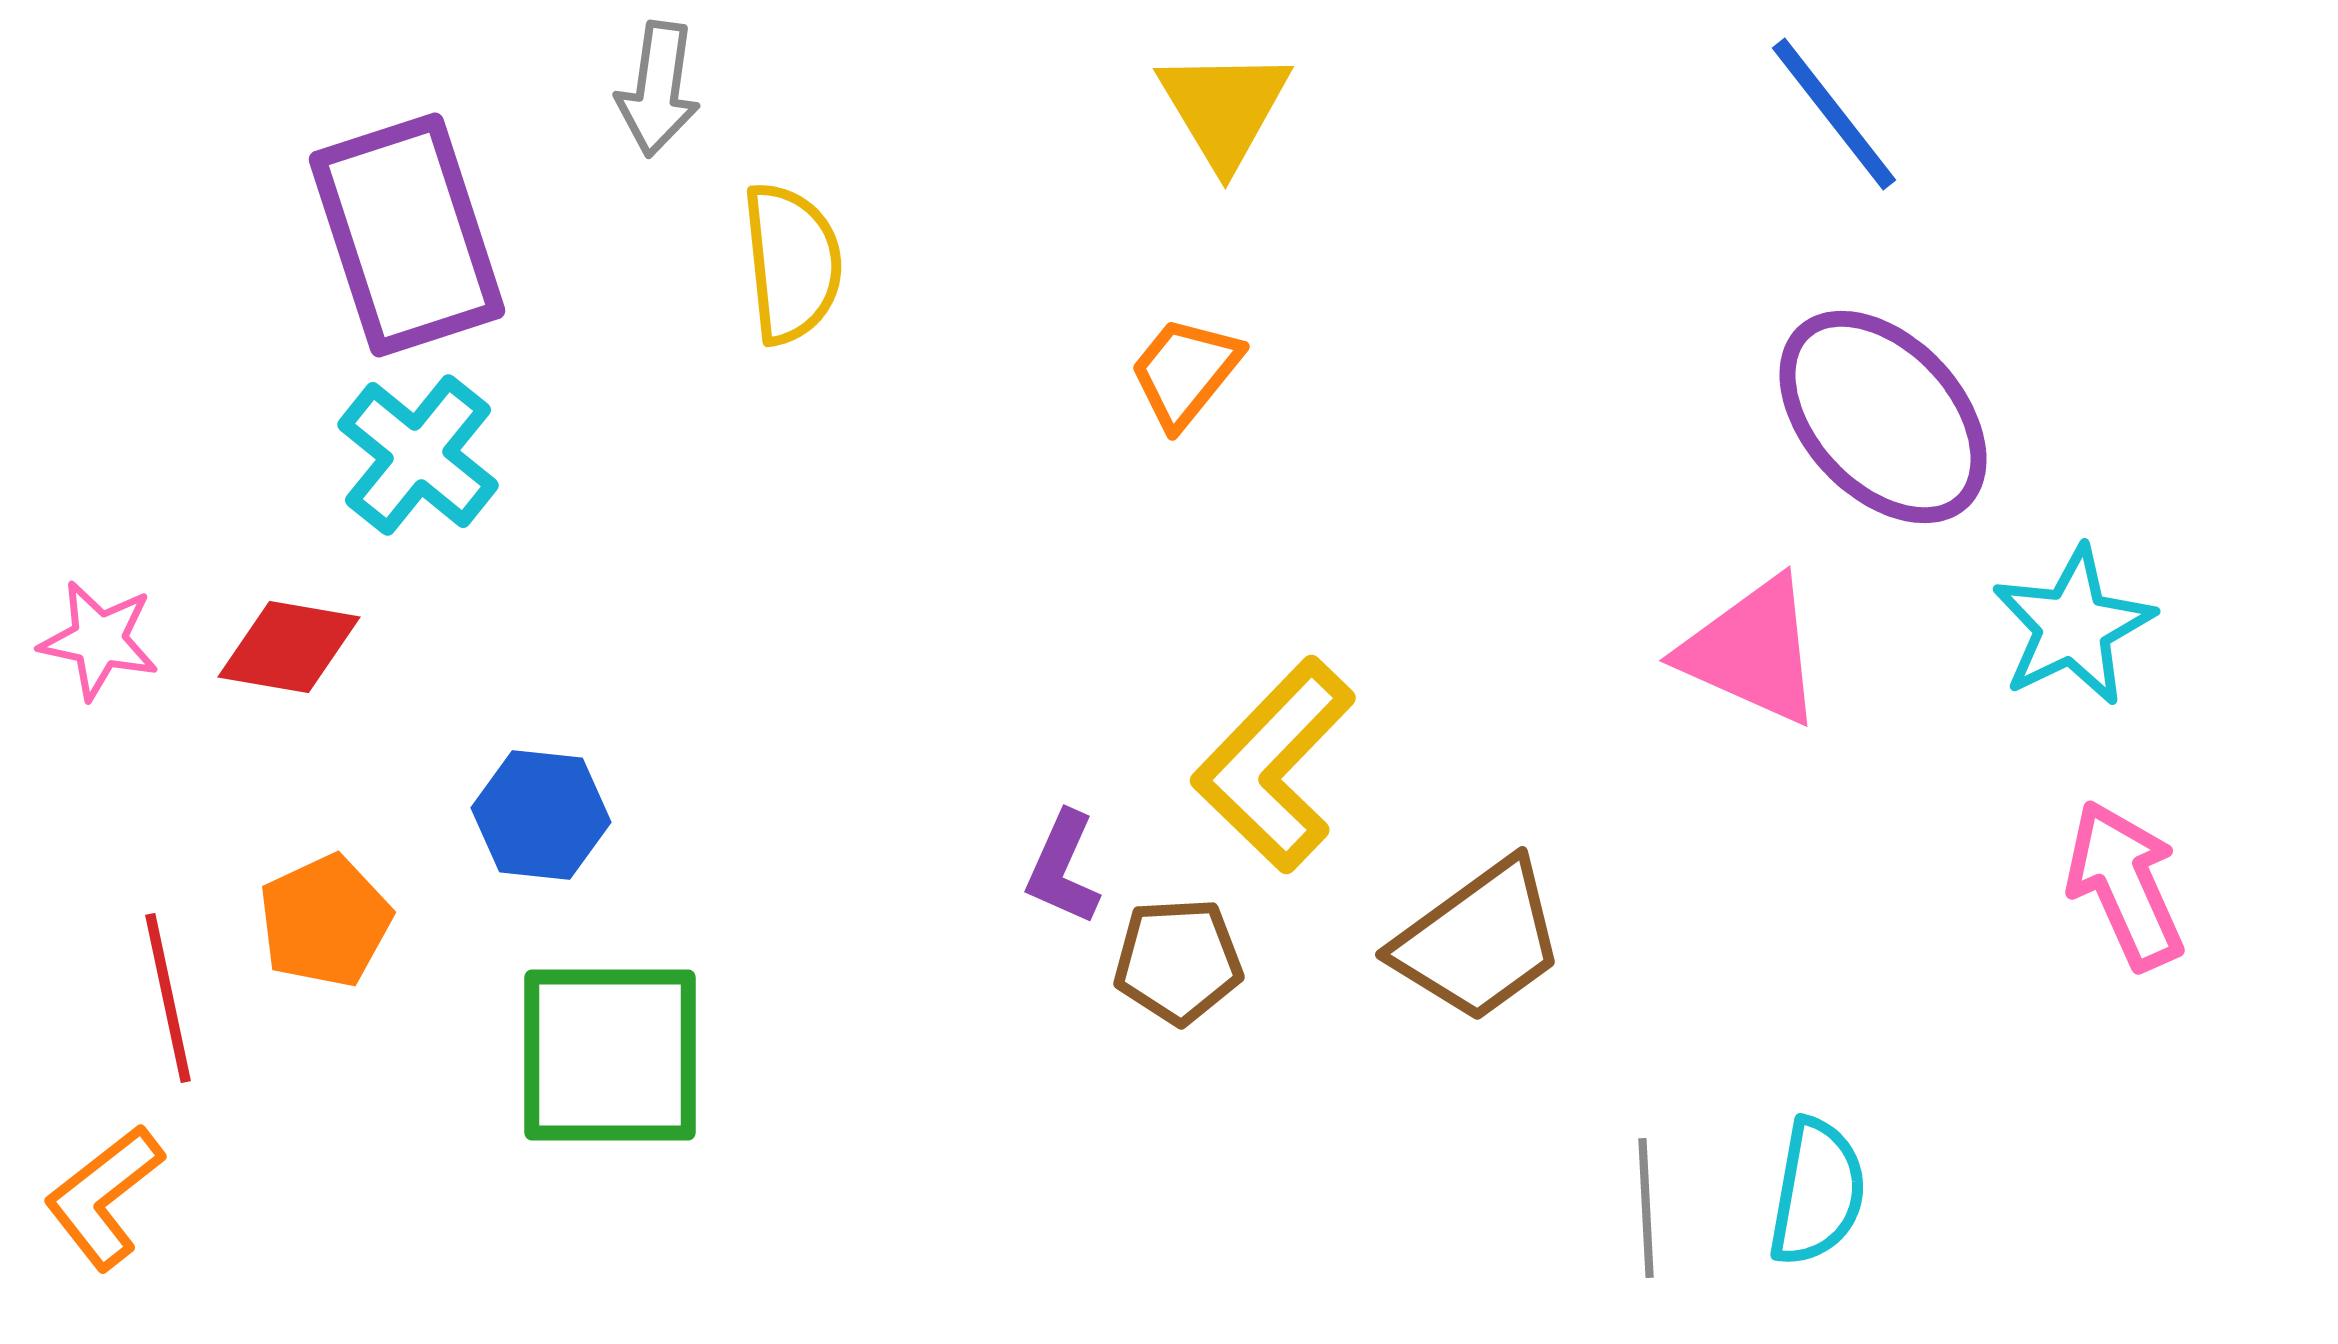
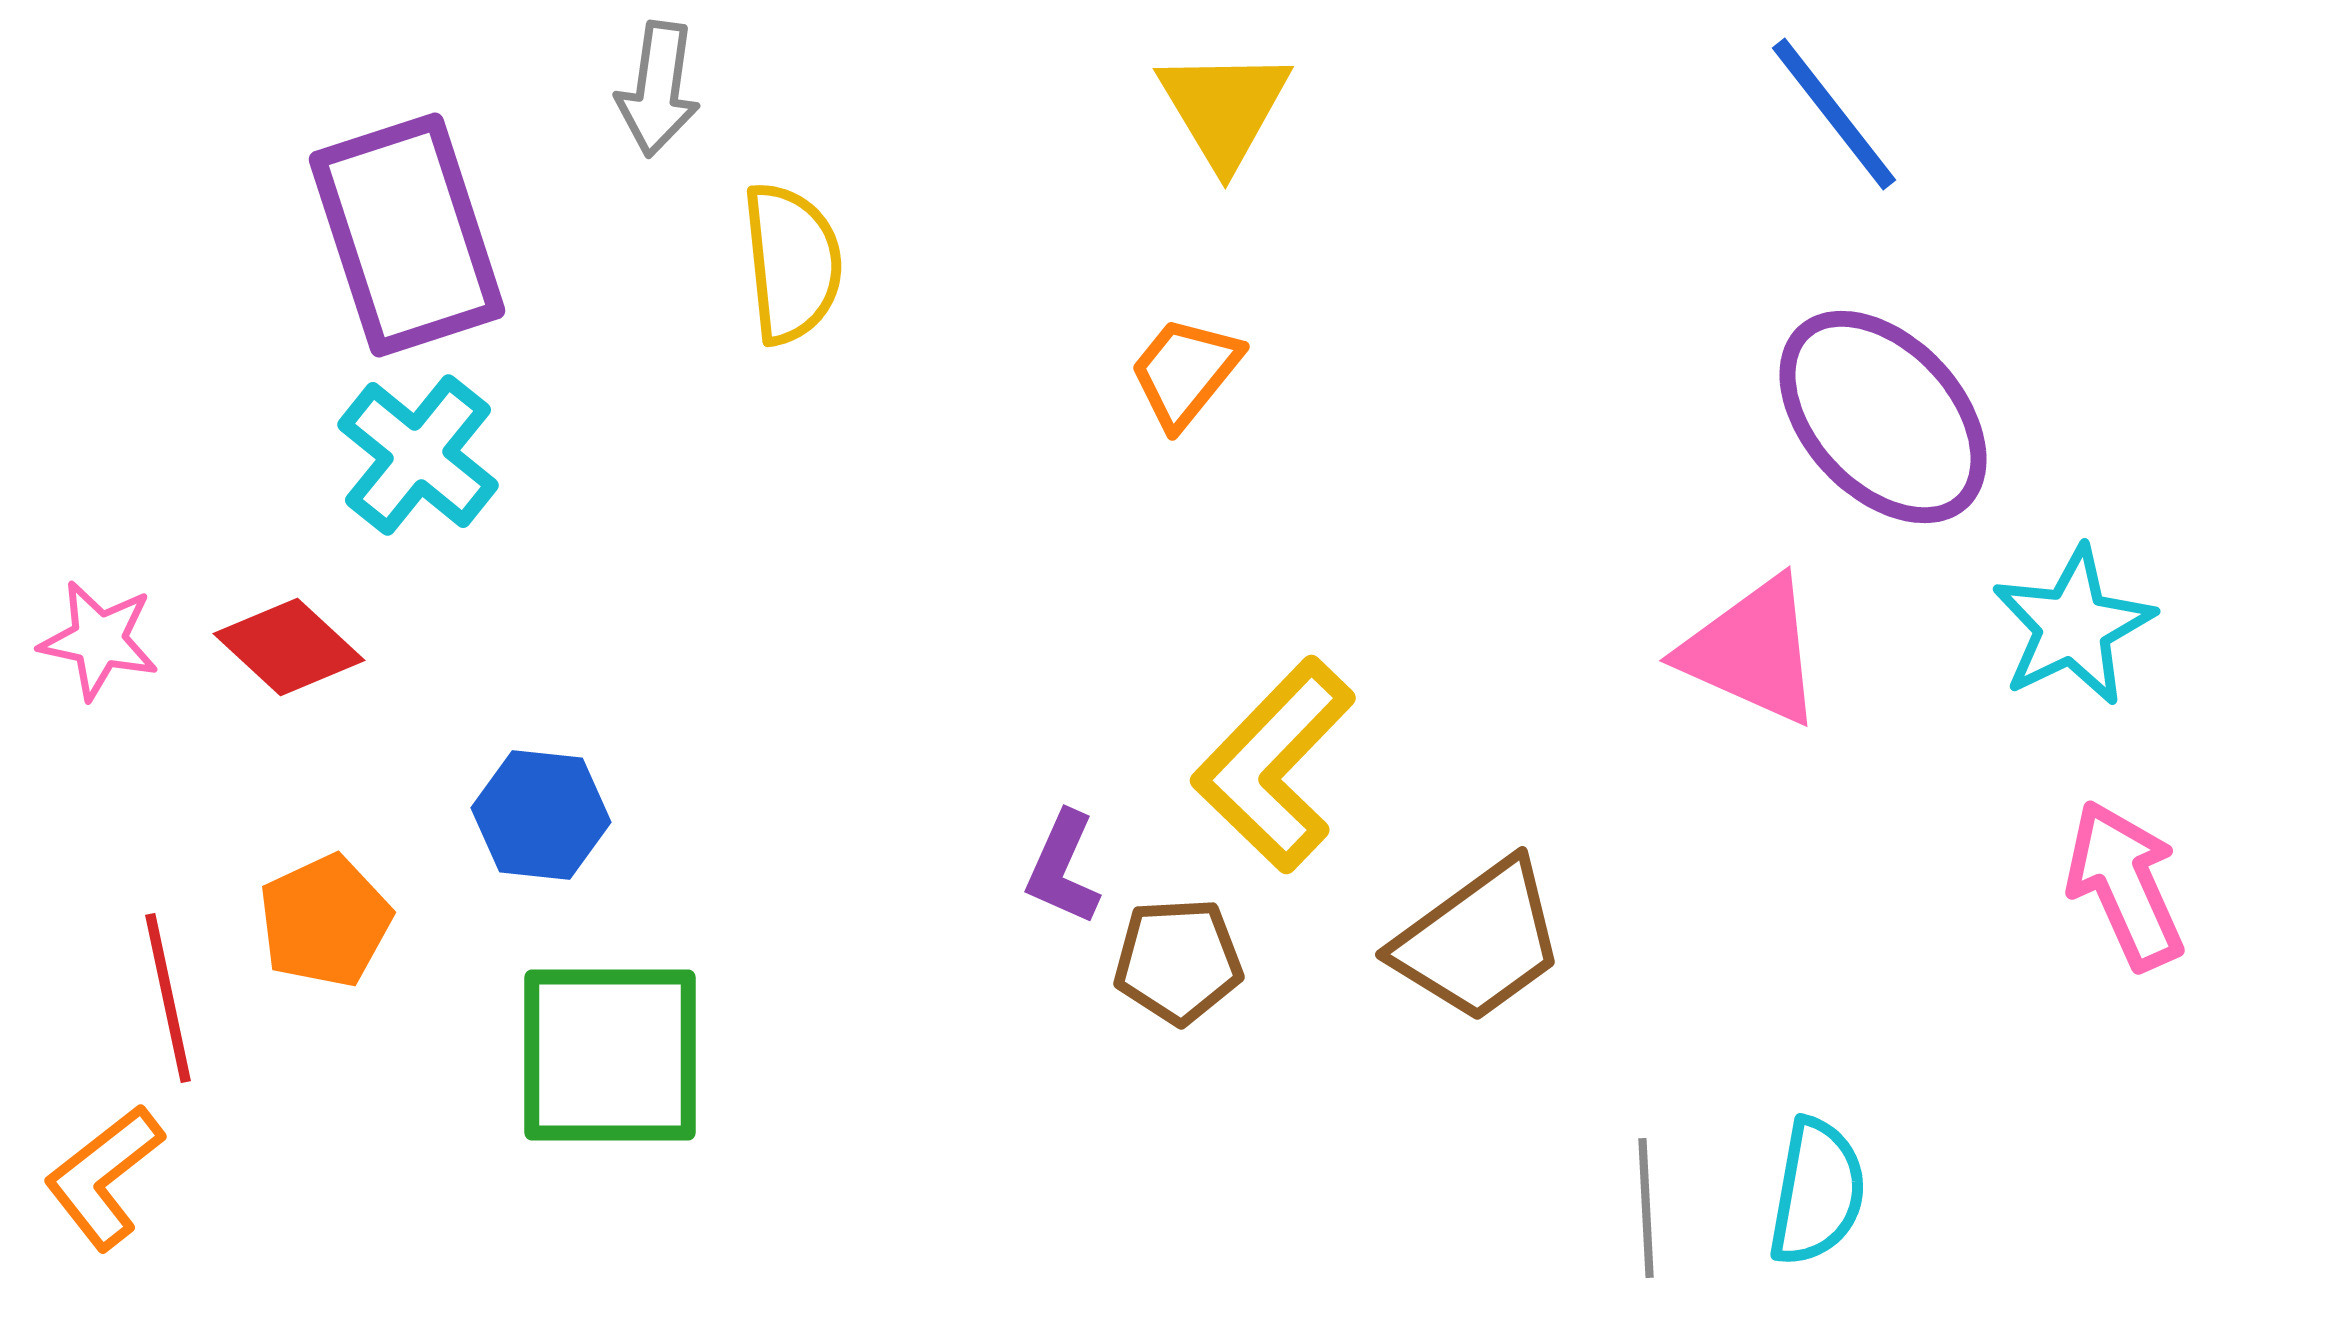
red diamond: rotated 33 degrees clockwise
orange L-shape: moved 20 px up
